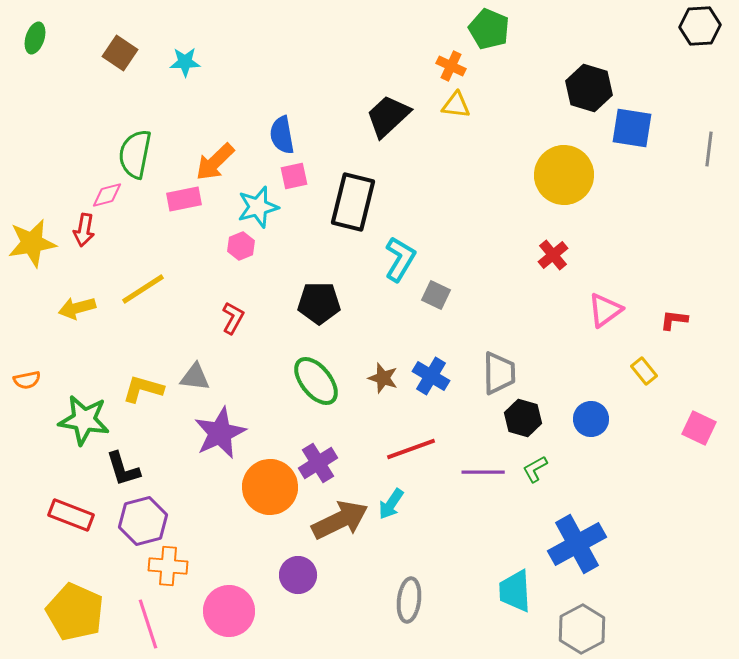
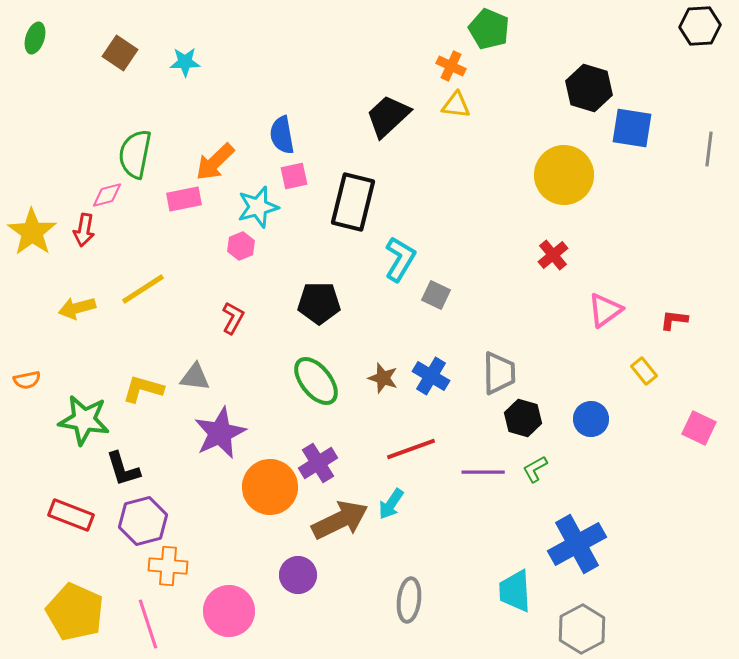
yellow star at (32, 243): moved 11 px up; rotated 27 degrees counterclockwise
